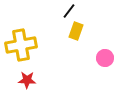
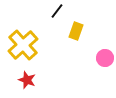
black line: moved 12 px left
yellow cross: moved 2 px right; rotated 32 degrees counterclockwise
red star: rotated 18 degrees clockwise
